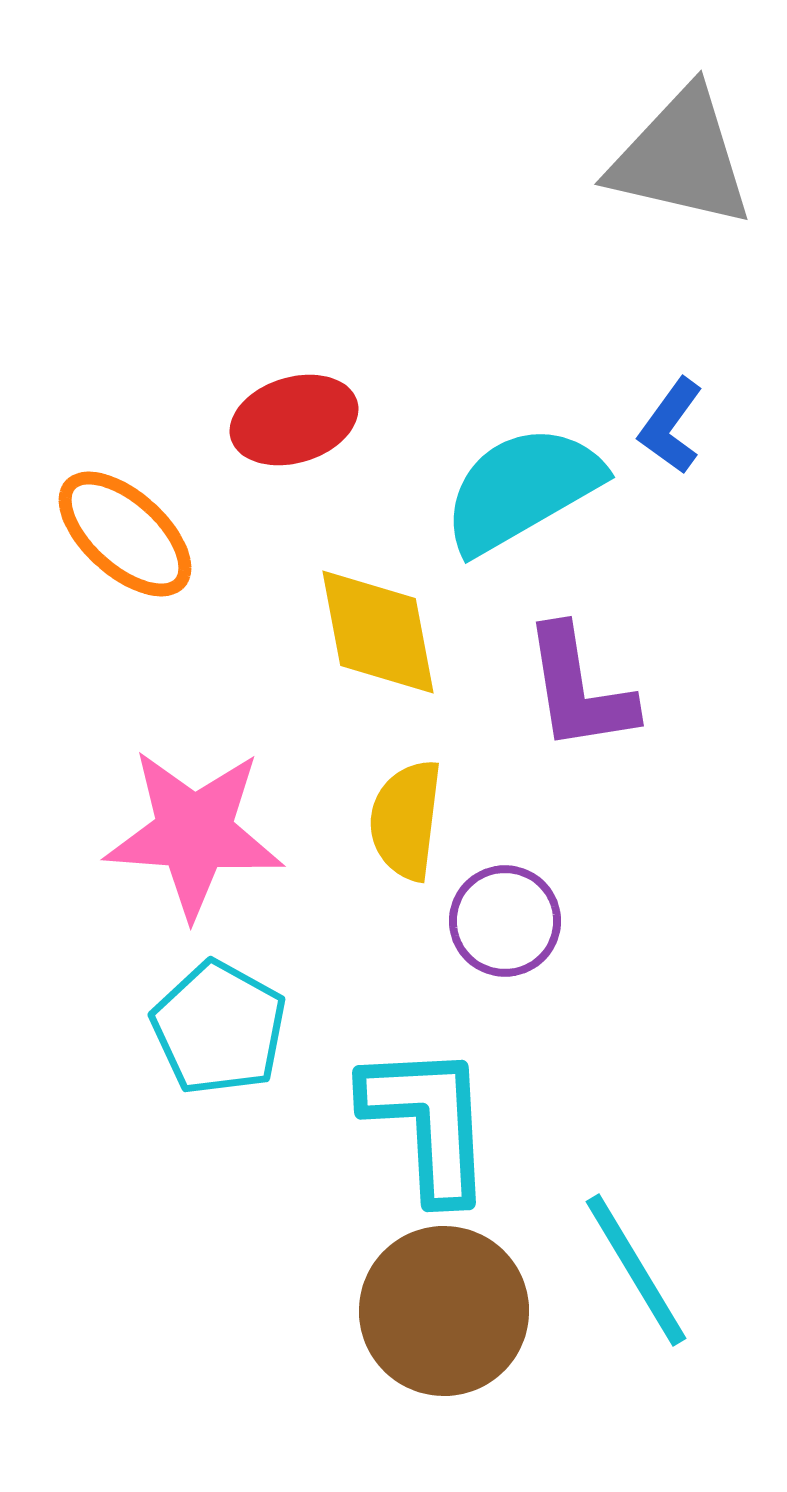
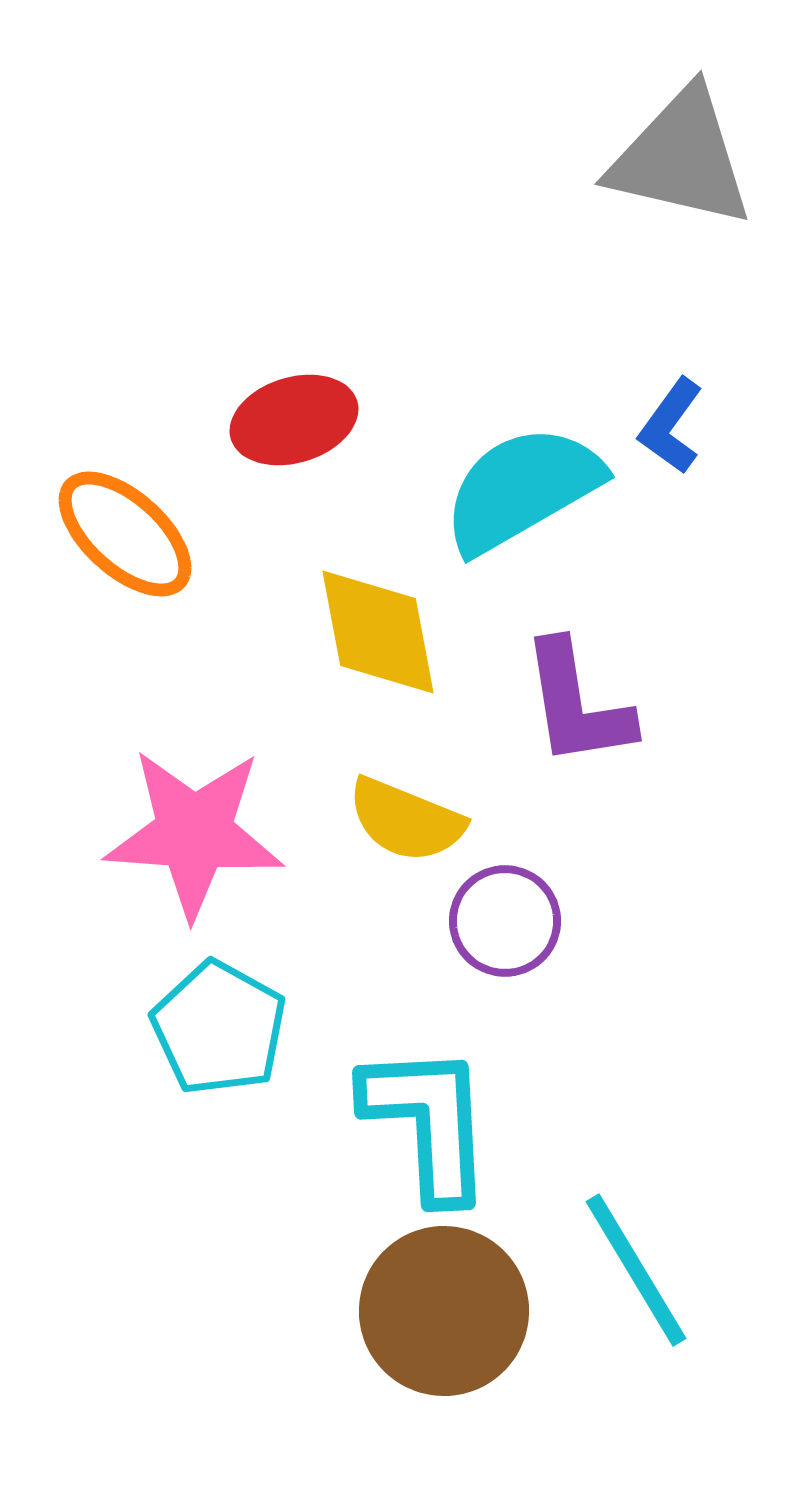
purple L-shape: moved 2 px left, 15 px down
yellow semicircle: rotated 75 degrees counterclockwise
